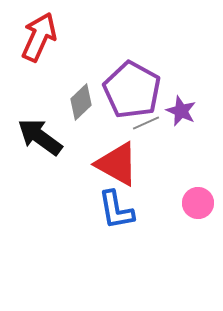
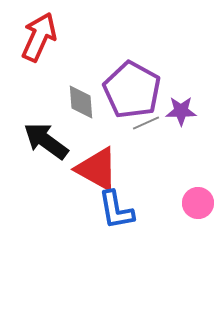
gray diamond: rotated 51 degrees counterclockwise
purple star: rotated 24 degrees counterclockwise
black arrow: moved 6 px right, 4 px down
red triangle: moved 20 px left, 5 px down
